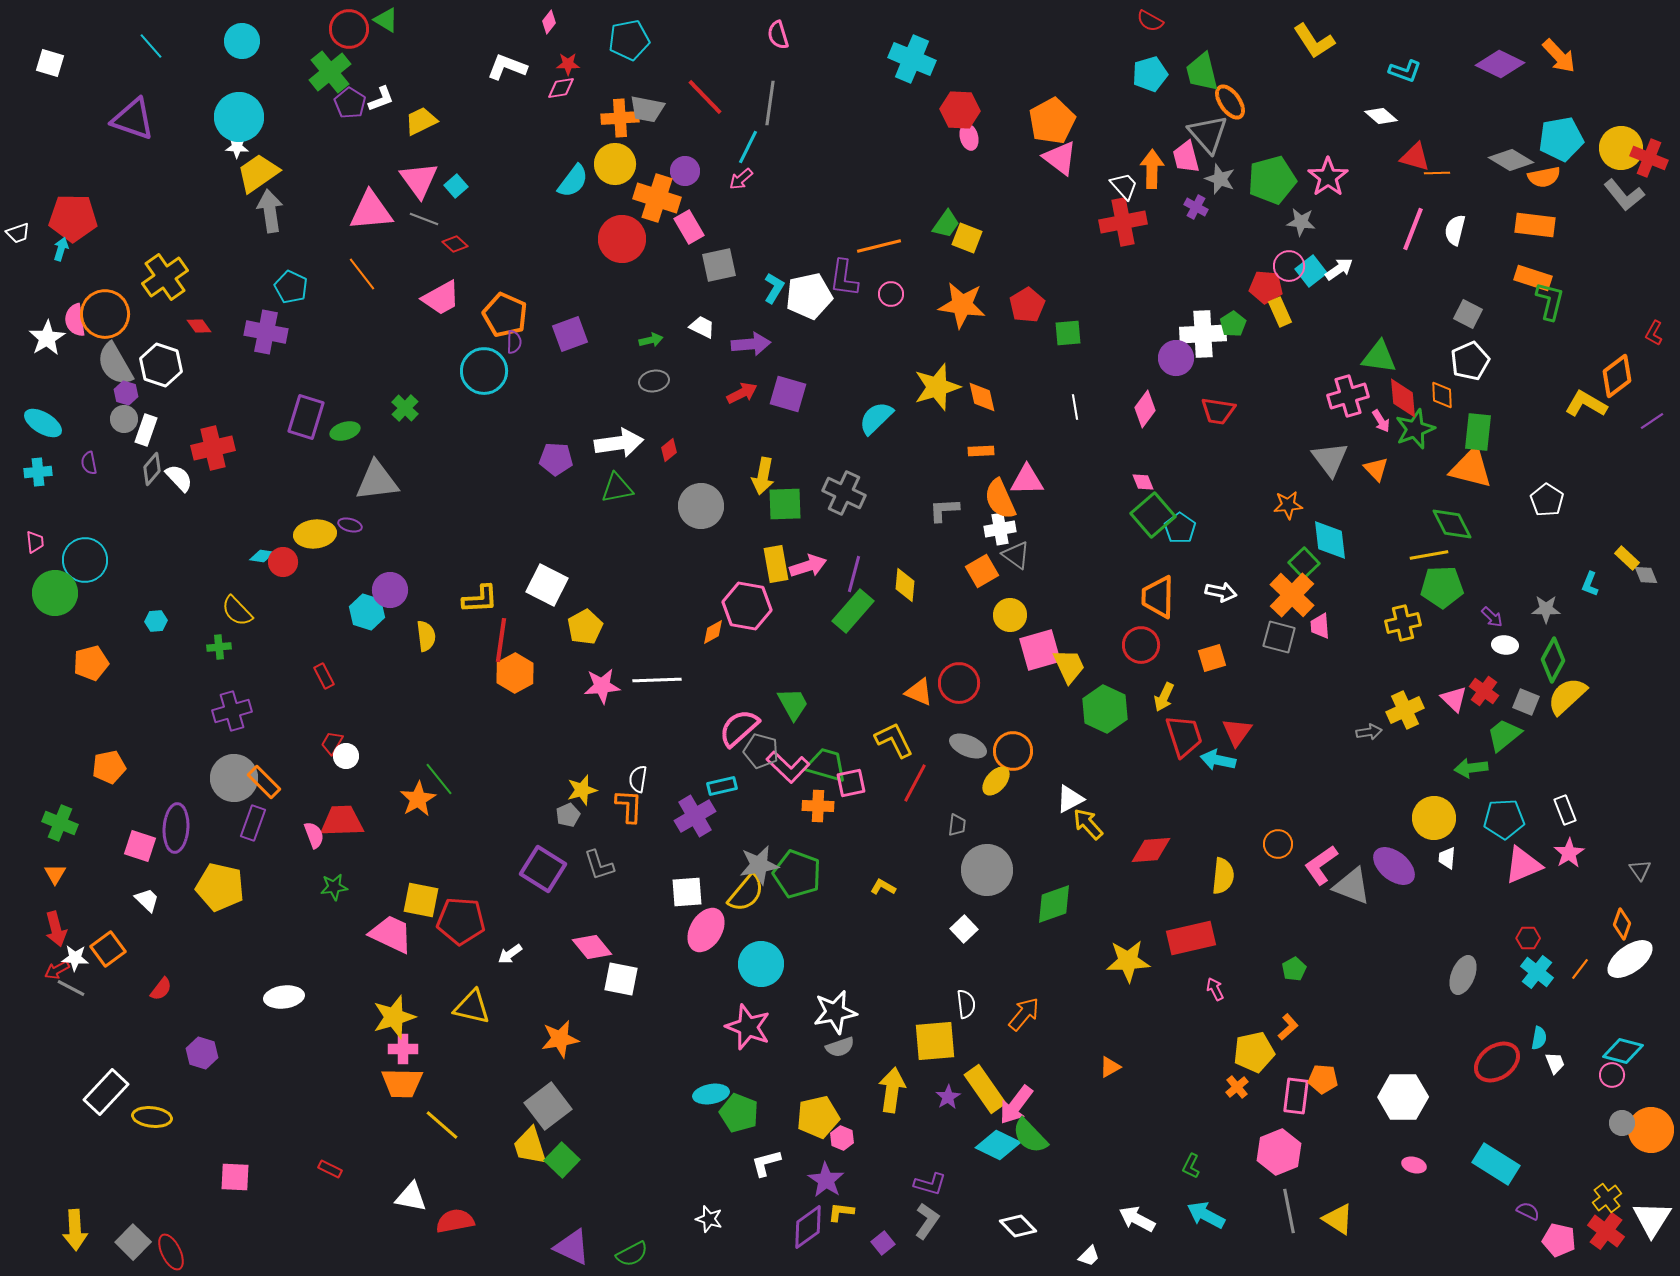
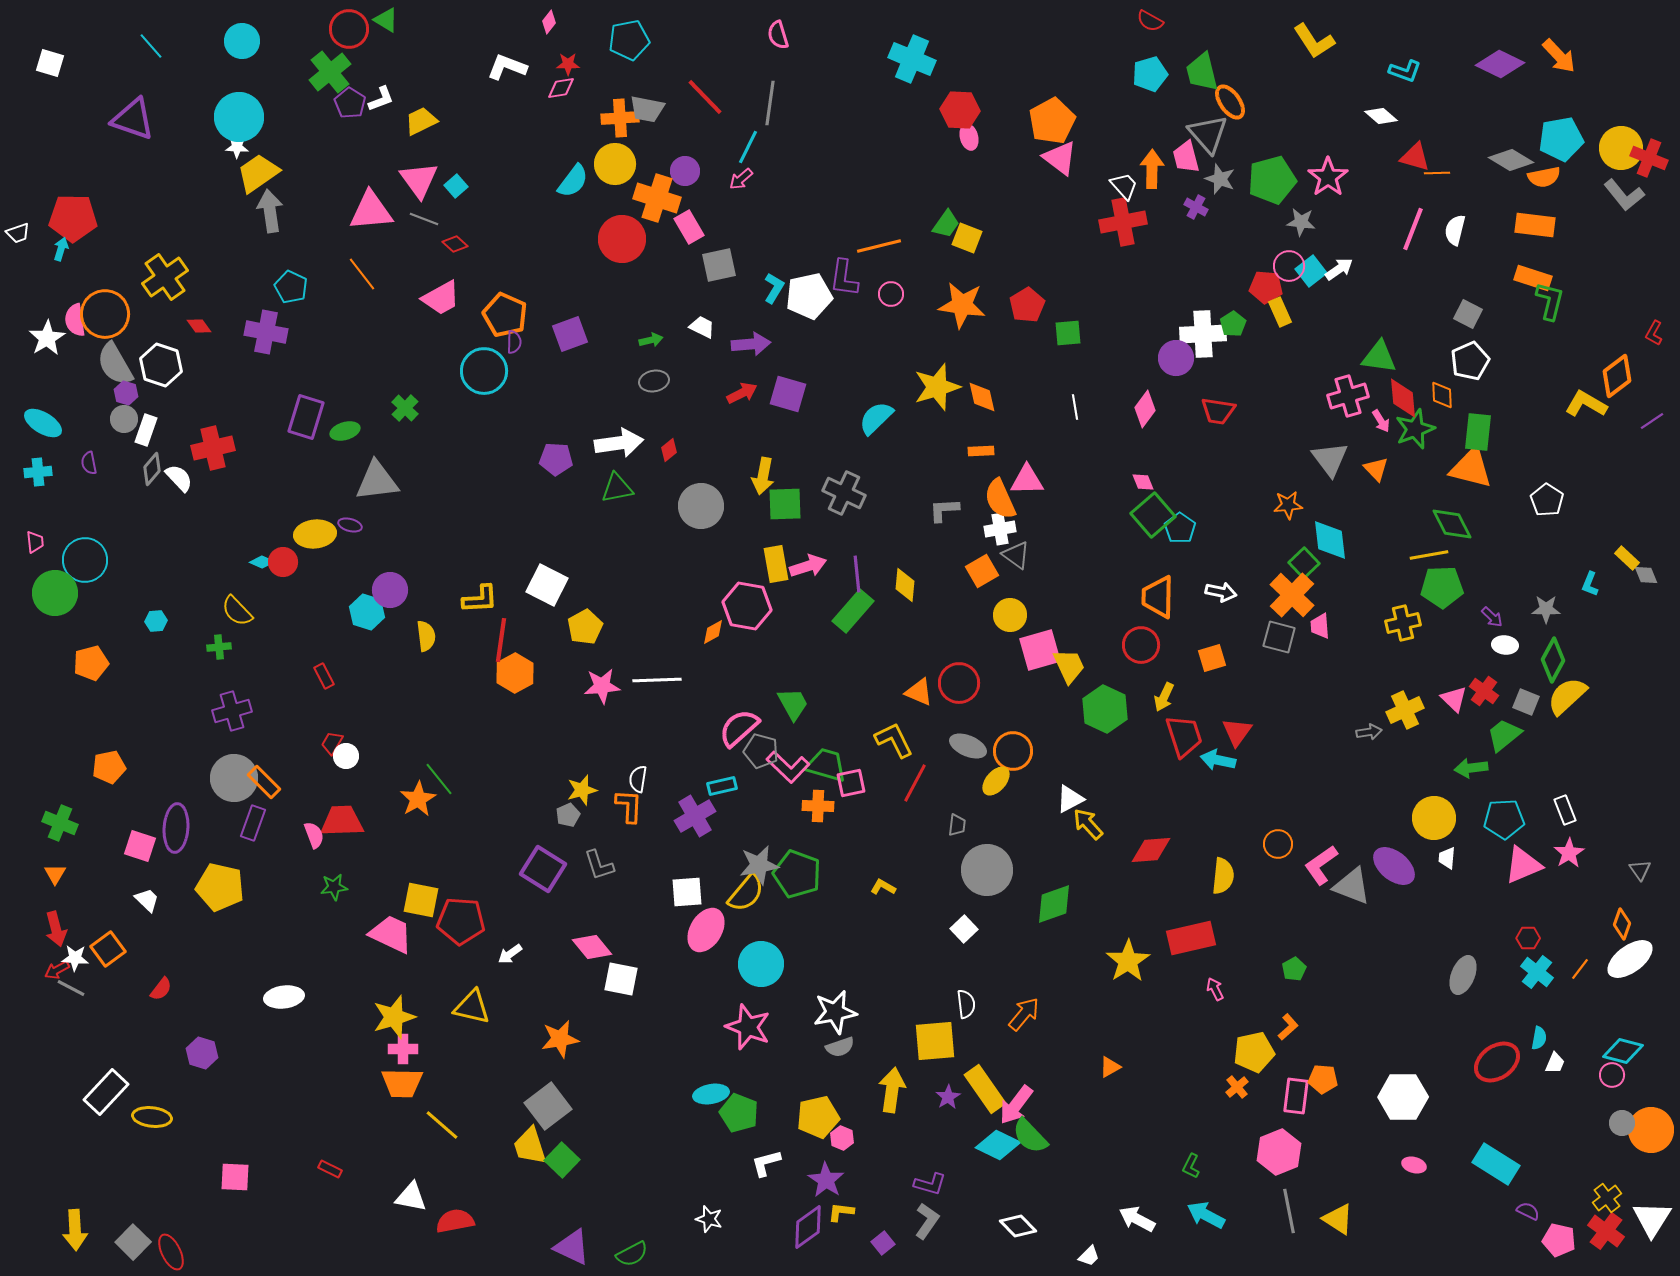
cyan diamond at (262, 556): moved 6 px down; rotated 15 degrees clockwise
purple line at (854, 574): moved 3 px right; rotated 21 degrees counterclockwise
yellow star at (1128, 961): rotated 30 degrees counterclockwise
white trapezoid at (1555, 1063): rotated 45 degrees clockwise
